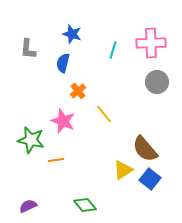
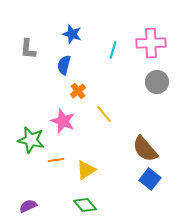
blue semicircle: moved 1 px right, 2 px down
yellow triangle: moved 37 px left
